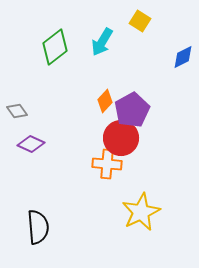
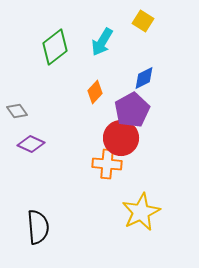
yellow square: moved 3 px right
blue diamond: moved 39 px left, 21 px down
orange diamond: moved 10 px left, 9 px up
